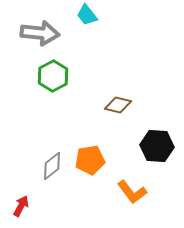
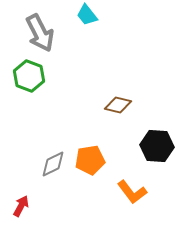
gray arrow: rotated 57 degrees clockwise
green hexagon: moved 24 px left; rotated 12 degrees counterclockwise
gray diamond: moved 1 px right, 2 px up; rotated 12 degrees clockwise
